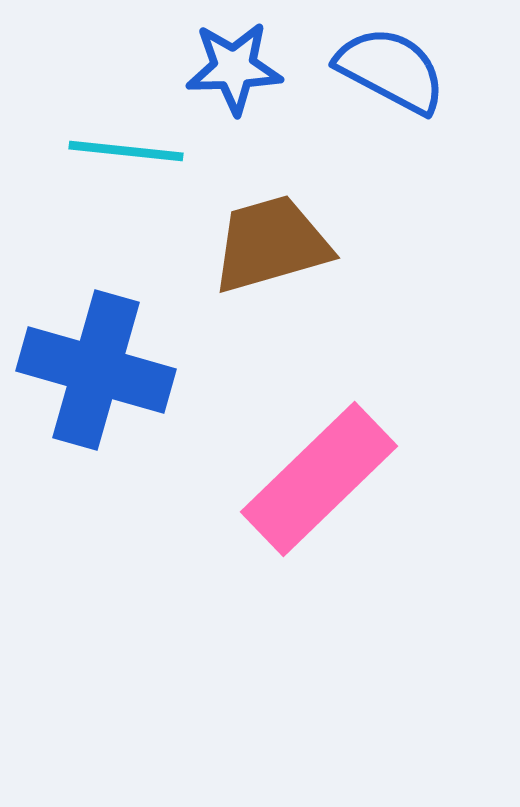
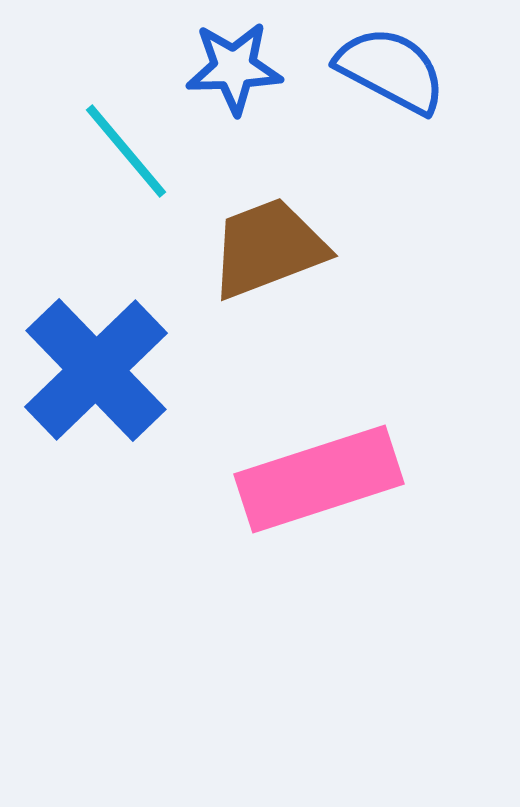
cyan line: rotated 44 degrees clockwise
brown trapezoid: moved 3 px left, 4 px down; rotated 5 degrees counterclockwise
blue cross: rotated 30 degrees clockwise
pink rectangle: rotated 26 degrees clockwise
